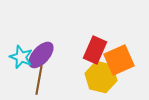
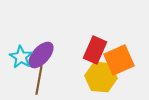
cyan star: rotated 10 degrees clockwise
yellow hexagon: rotated 8 degrees counterclockwise
